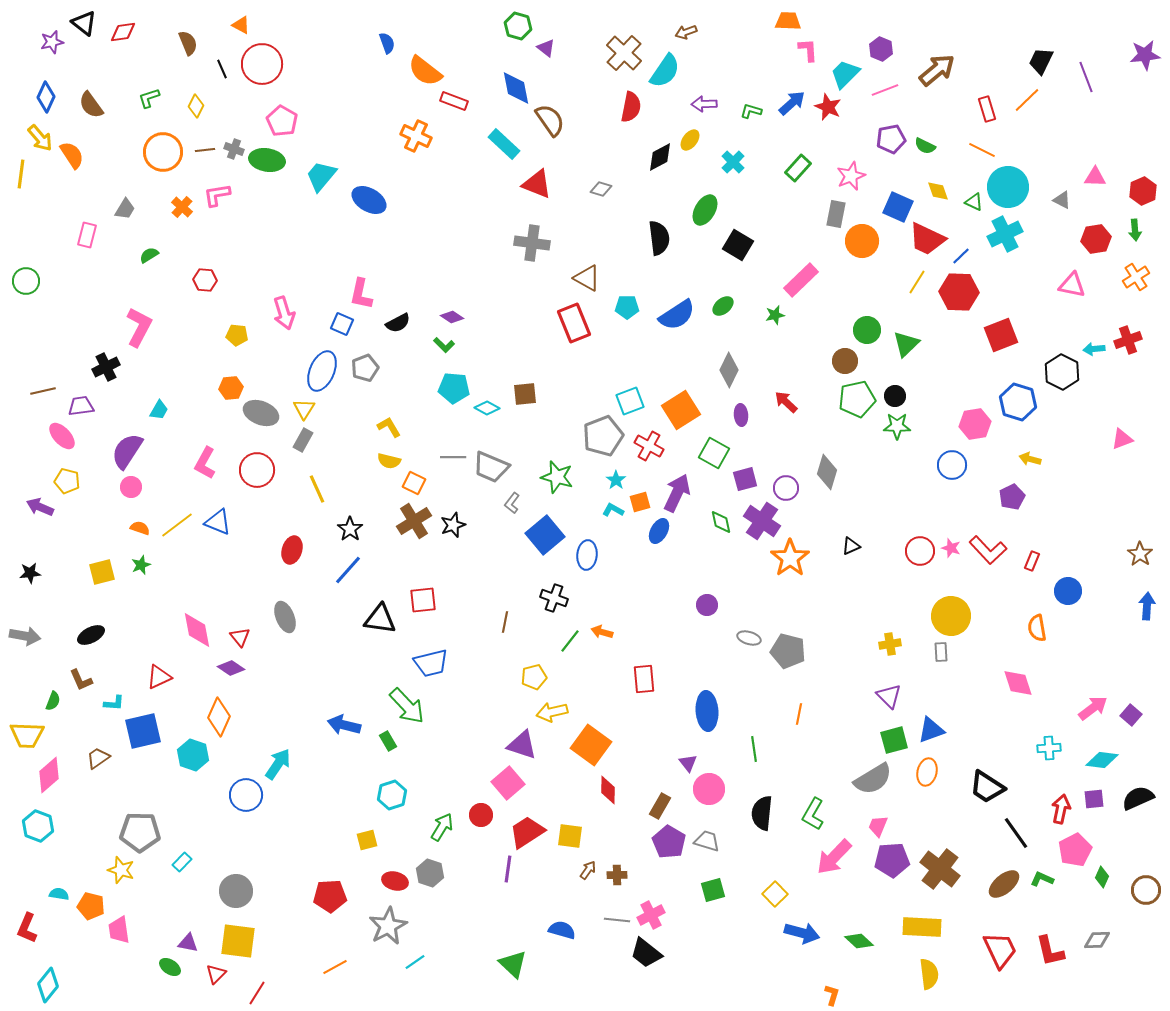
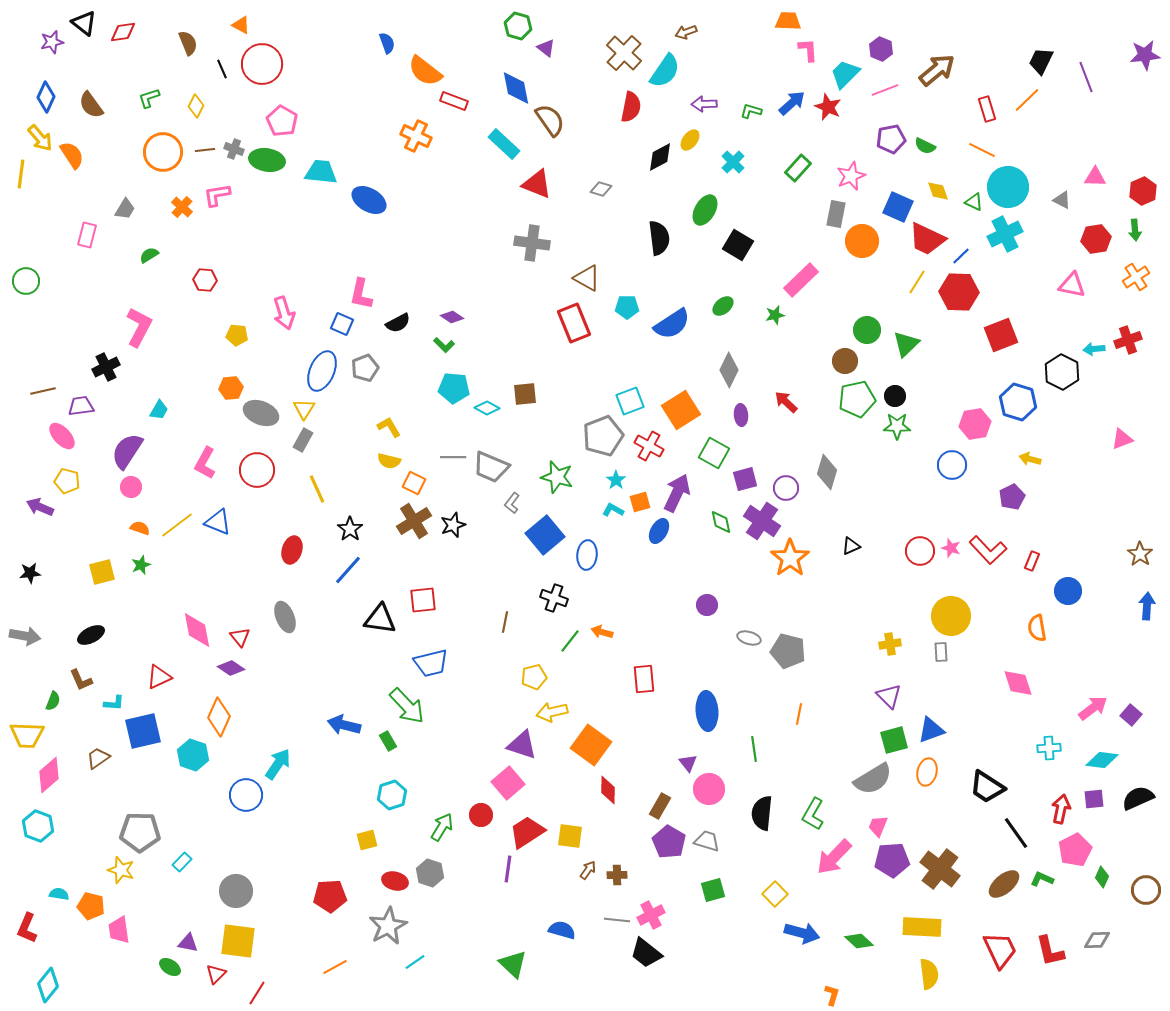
cyan trapezoid at (321, 176): moved 4 px up; rotated 56 degrees clockwise
blue semicircle at (677, 315): moved 5 px left, 9 px down
